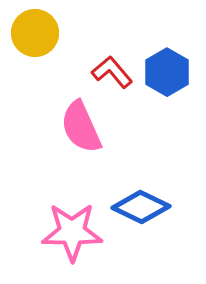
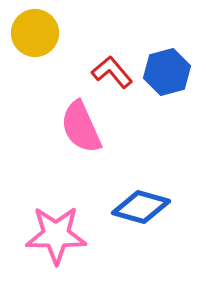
blue hexagon: rotated 15 degrees clockwise
blue diamond: rotated 10 degrees counterclockwise
pink star: moved 16 px left, 3 px down
